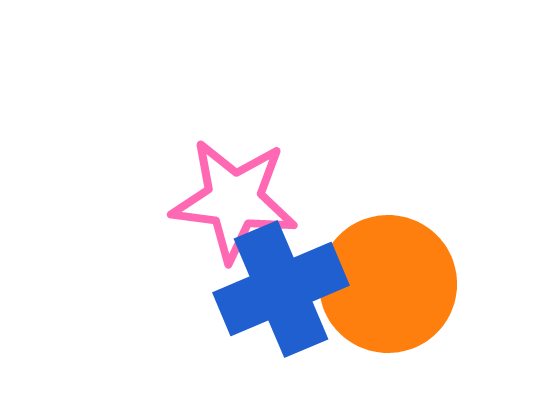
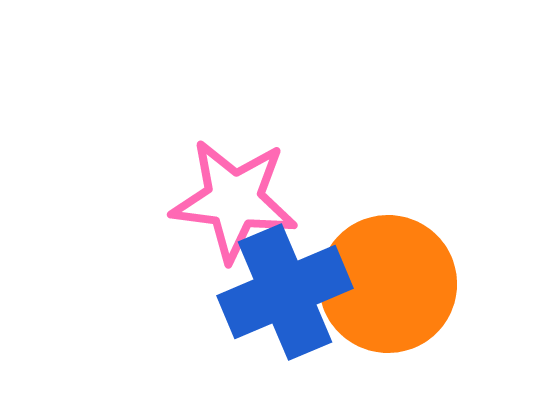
blue cross: moved 4 px right, 3 px down
